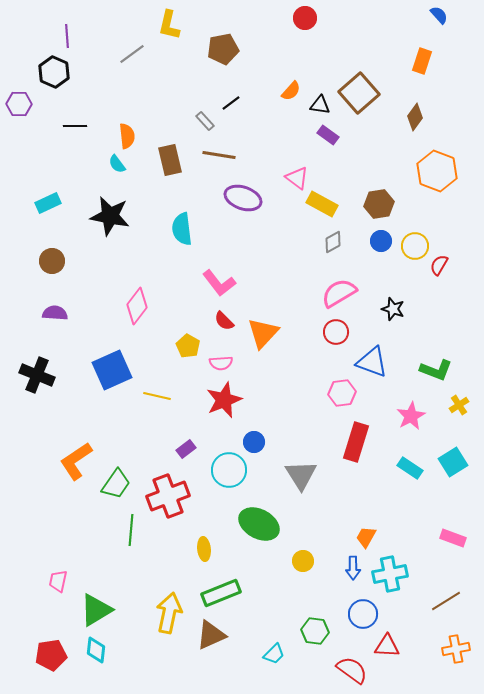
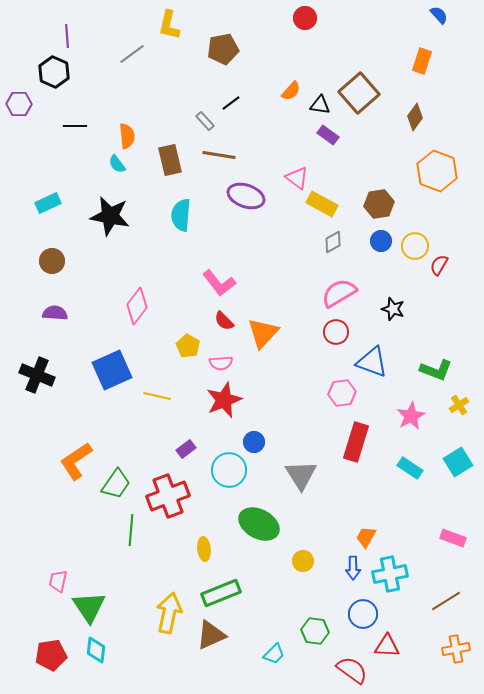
purple ellipse at (243, 198): moved 3 px right, 2 px up
cyan semicircle at (182, 229): moved 1 px left, 14 px up; rotated 12 degrees clockwise
cyan square at (453, 462): moved 5 px right
green triangle at (96, 610): moved 7 px left, 3 px up; rotated 33 degrees counterclockwise
